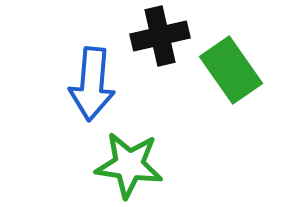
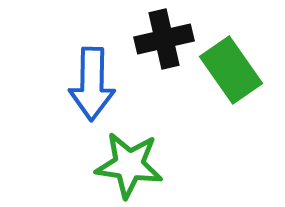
black cross: moved 4 px right, 3 px down
blue arrow: rotated 4 degrees counterclockwise
